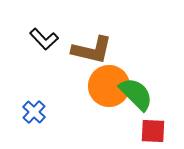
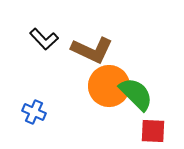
brown L-shape: rotated 12 degrees clockwise
blue cross: rotated 20 degrees counterclockwise
